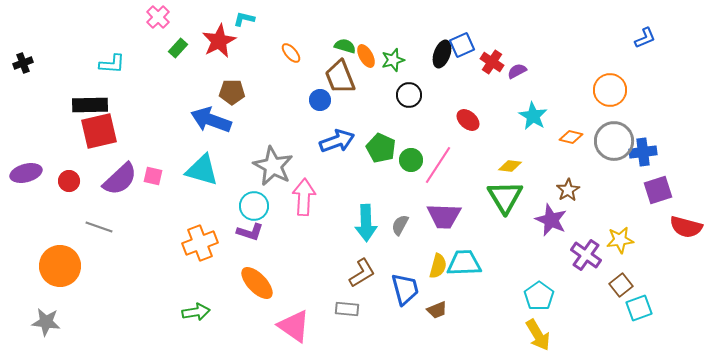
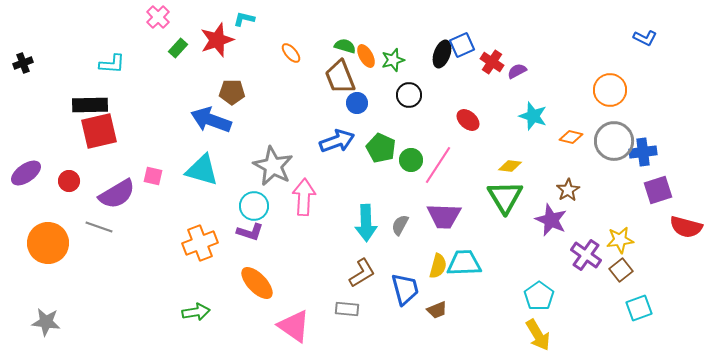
blue L-shape at (645, 38): rotated 50 degrees clockwise
red star at (219, 41): moved 2 px left, 1 px up; rotated 8 degrees clockwise
blue circle at (320, 100): moved 37 px right, 3 px down
cyan star at (533, 116): rotated 12 degrees counterclockwise
purple ellipse at (26, 173): rotated 20 degrees counterclockwise
purple semicircle at (120, 179): moved 3 px left, 15 px down; rotated 12 degrees clockwise
orange circle at (60, 266): moved 12 px left, 23 px up
brown square at (621, 285): moved 15 px up
